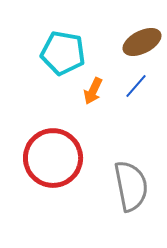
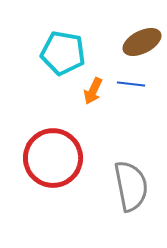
blue line: moved 5 px left, 2 px up; rotated 56 degrees clockwise
